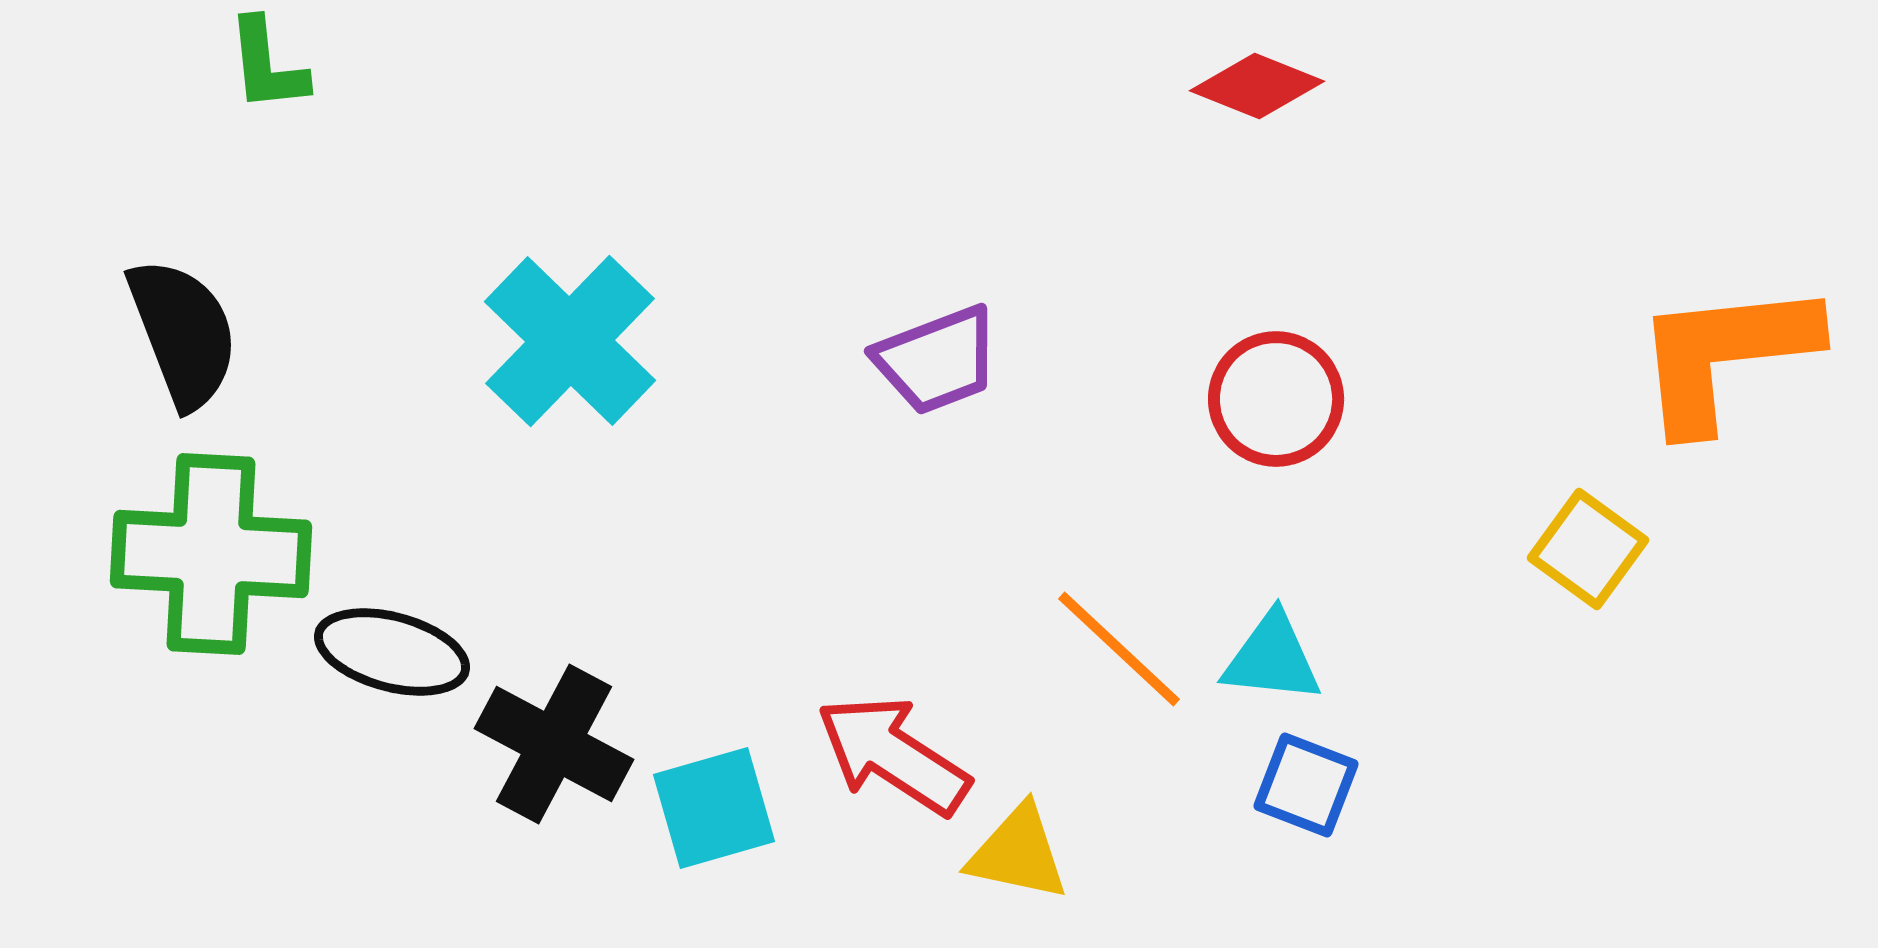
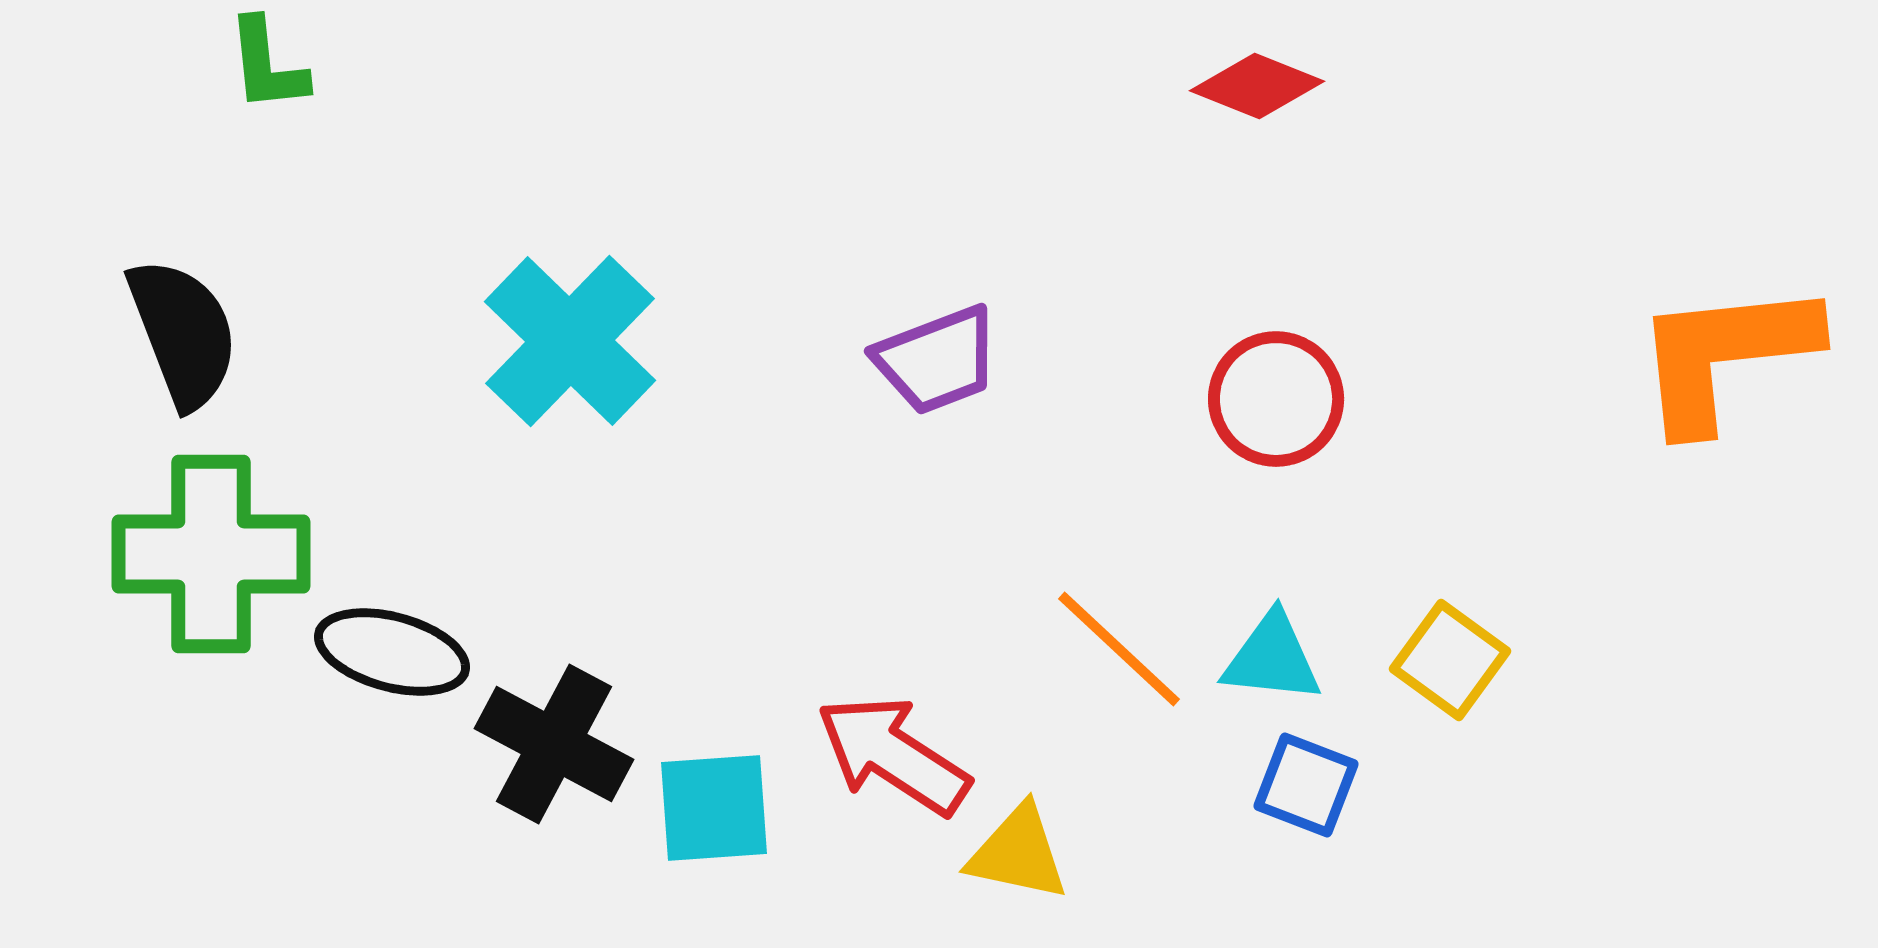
yellow square: moved 138 px left, 111 px down
green cross: rotated 3 degrees counterclockwise
cyan square: rotated 12 degrees clockwise
